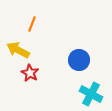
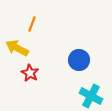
yellow arrow: moved 1 px left, 2 px up
cyan cross: moved 2 px down
